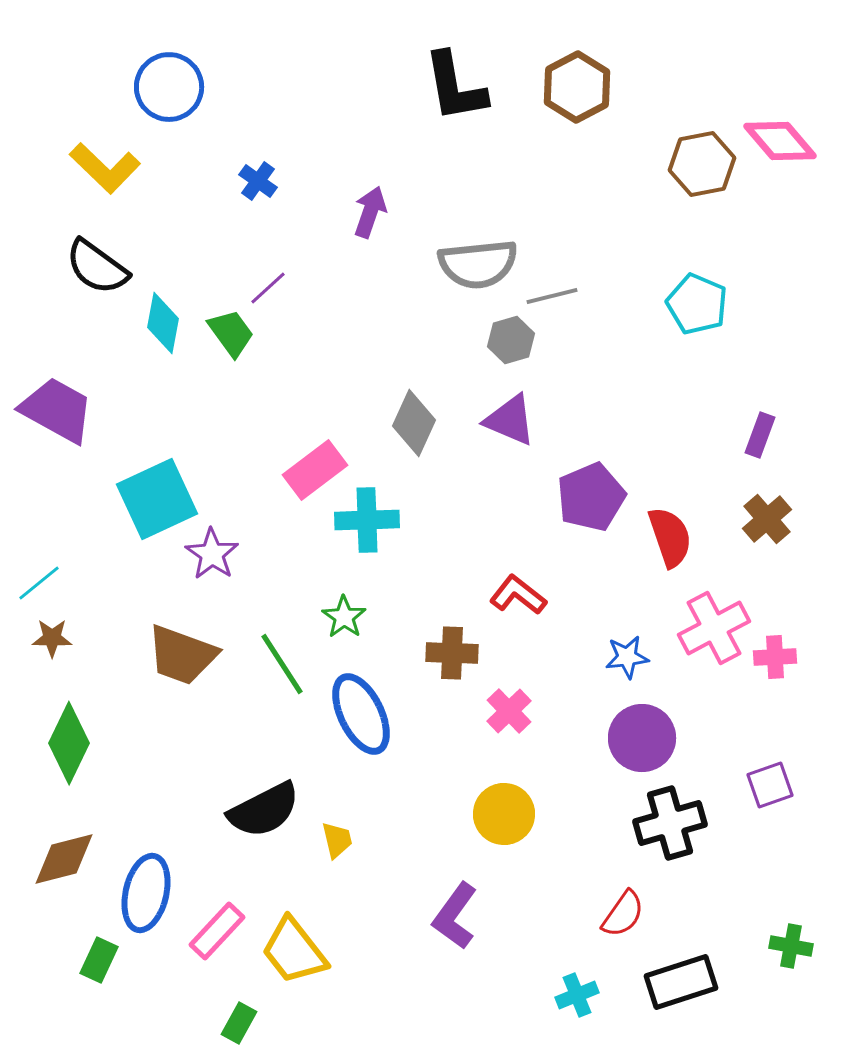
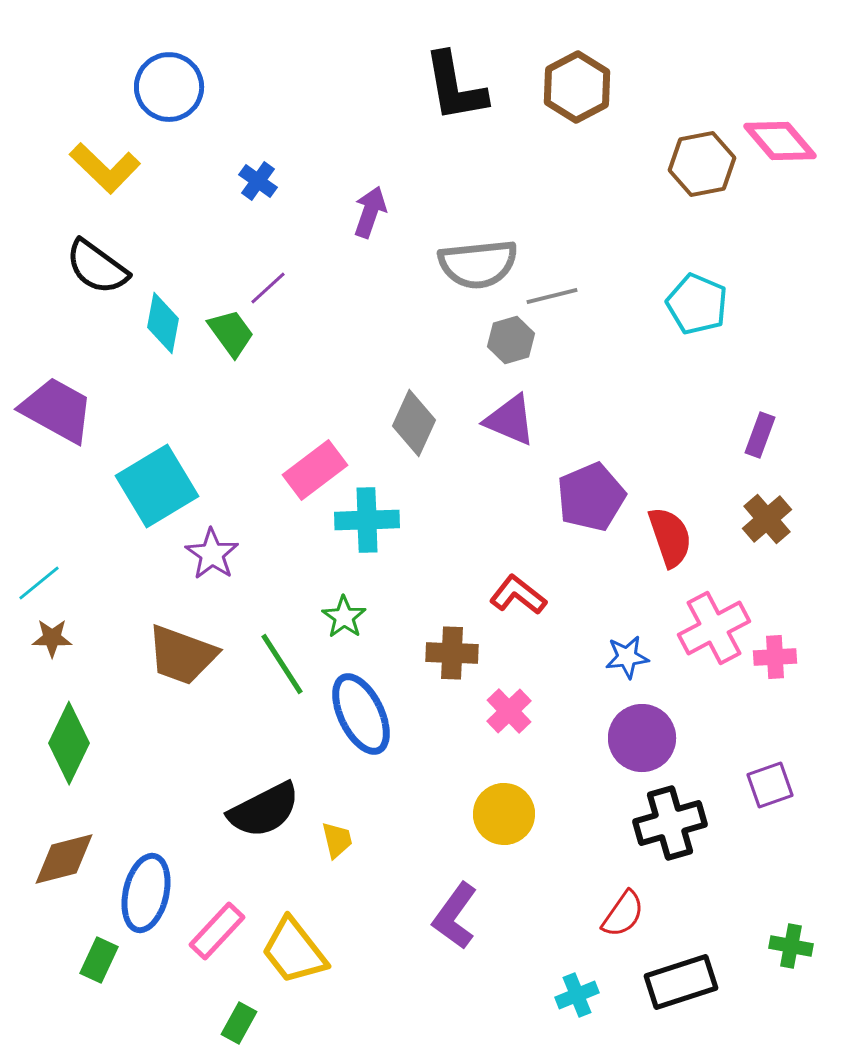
cyan square at (157, 499): moved 13 px up; rotated 6 degrees counterclockwise
